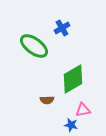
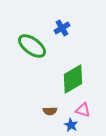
green ellipse: moved 2 px left
brown semicircle: moved 3 px right, 11 px down
pink triangle: rotated 28 degrees clockwise
blue star: rotated 16 degrees clockwise
